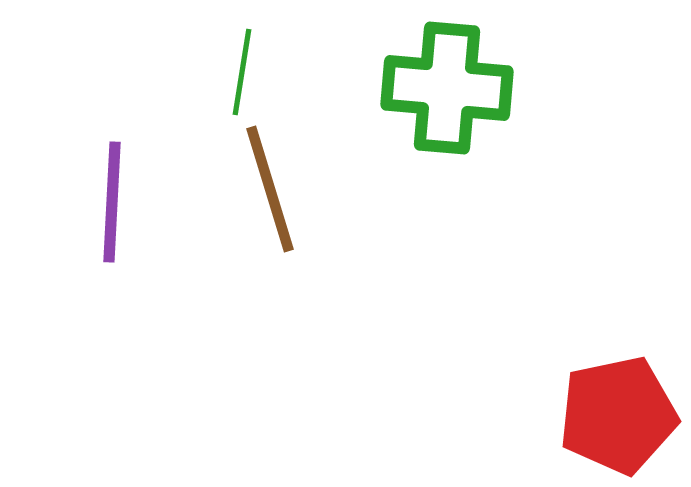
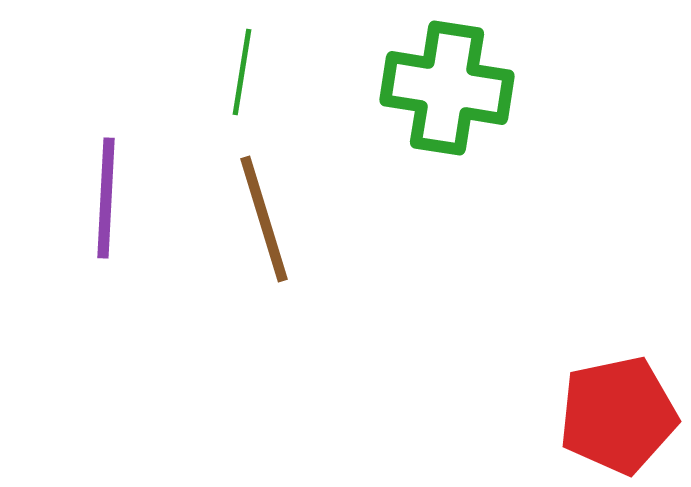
green cross: rotated 4 degrees clockwise
brown line: moved 6 px left, 30 px down
purple line: moved 6 px left, 4 px up
